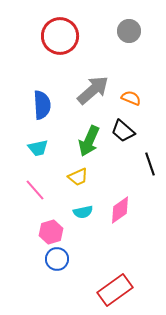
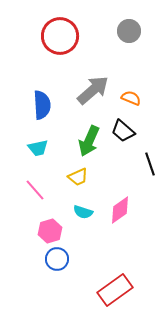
cyan semicircle: rotated 30 degrees clockwise
pink hexagon: moved 1 px left, 1 px up
